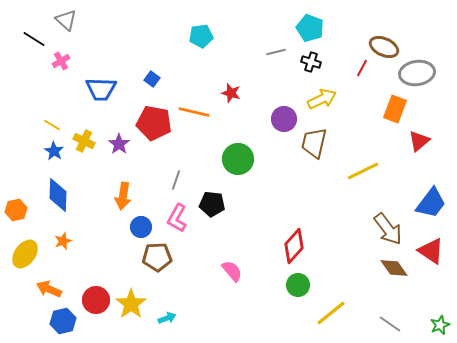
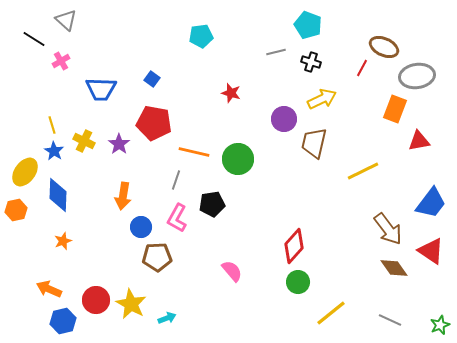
cyan pentagon at (310, 28): moved 2 px left, 3 px up
gray ellipse at (417, 73): moved 3 px down
orange line at (194, 112): moved 40 px down
yellow line at (52, 125): rotated 42 degrees clockwise
red triangle at (419, 141): rotated 30 degrees clockwise
black pentagon at (212, 204): rotated 15 degrees counterclockwise
yellow ellipse at (25, 254): moved 82 px up
green circle at (298, 285): moved 3 px up
yellow star at (131, 304): rotated 8 degrees counterclockwise
gray line at (390, 324): moved 4 px up; rotated 10 degrees counterclockwise
